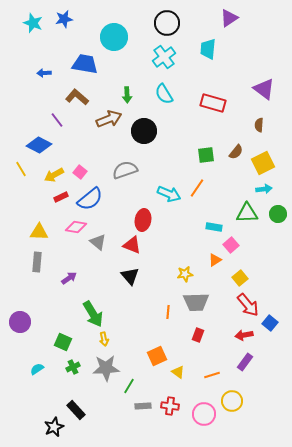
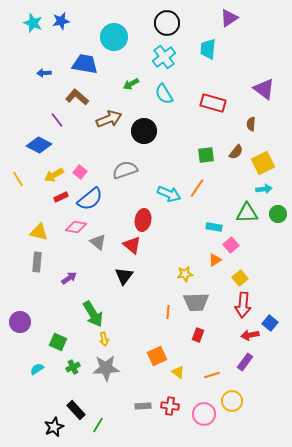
blue star at (64, 19): moved 3 px left, 2 px down
green arrow at (127, 95): moved 4 px right, 11 px up; rotated 63 degrees clockwise
brown semicircle at (259, 125): moved 8 px left, 1 px up
yellow line at (21, 169): moved 3 px left, 10 px down
yellow triangle at (39, 232): rotated 12 degrees clockwise
red triangle at (132, 245): rotated 18 degrees clockwise
black triangle at (130, 276): moved 6 px left; rotated 18 degrees clockwise
red arrow at (248, 305): moved 5 px left; rotated 45 degrees clockwise
red arrow at (244, 335): moved 6 px right
green square at (63, 342): moved 5 px left
green line at (129, 386): moved 31 px left, 39 px down
